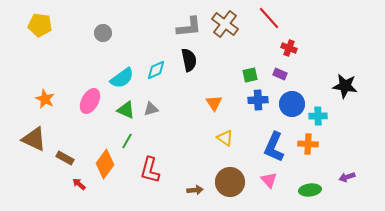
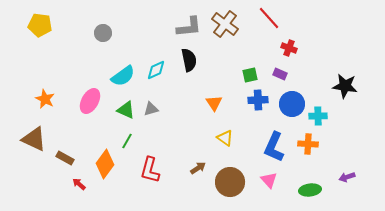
cyan semicircle: moved 1 px right, 2 px up
brown arrow: moved 3 px right, 22 px up; rotated 28 degrees counterclockwise
